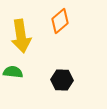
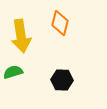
orange diamond: moved 2 px down; rotated 35 degrees counterclockwise
green semicircle: rotated 24 degrees counterclockwise
